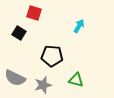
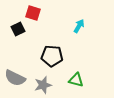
red square: moved 1 px left
black square: moved 1 px left, 4 px up; rotated 32 degrees clockwise
